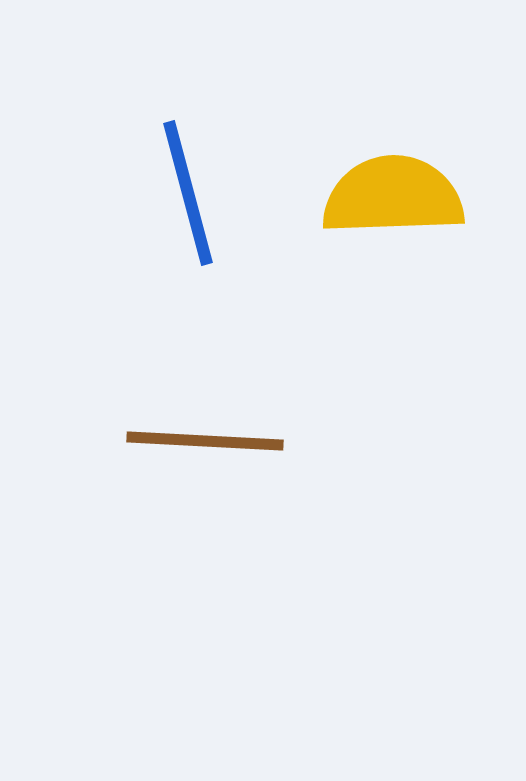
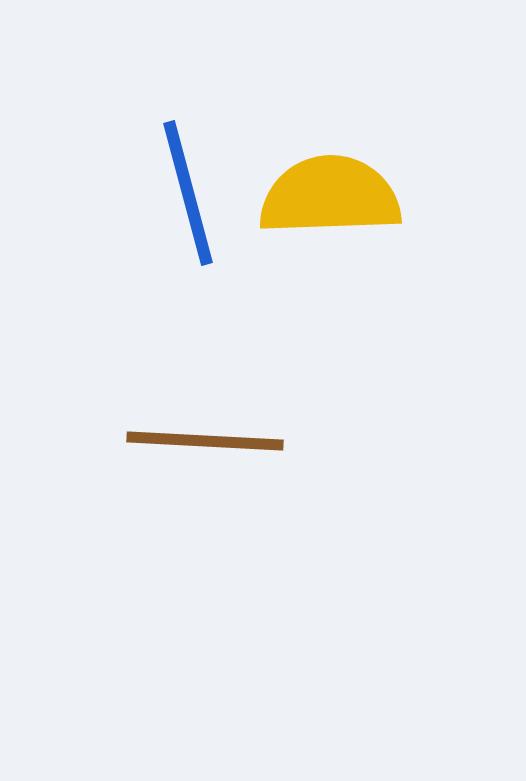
yellow semicircle: moved 63 px left
